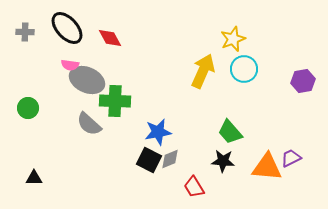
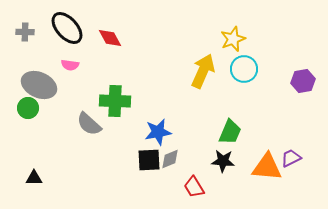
gray ellipse: moved 48 px left, 5 px down
green trapezoid: rotated 116 degrees counterclockwise
black square: rotated 30 degrees counterclockwise
